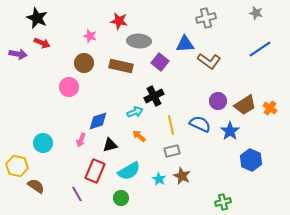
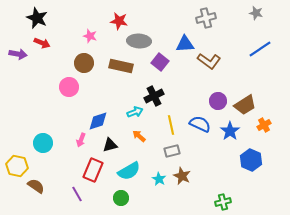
orange cross: moved 6 px left, 17 px down; rotated 24 degrees clockwise
red rectangle: moved 2 px left, 1 px up
